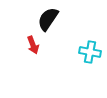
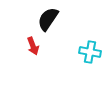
red arrow: moved 1 px down
